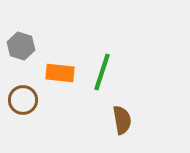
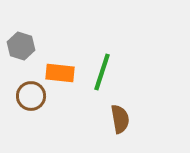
brown circle: moved 8 px right, 4 px up
brown semicircle: moved 2 px left, 1 px up
